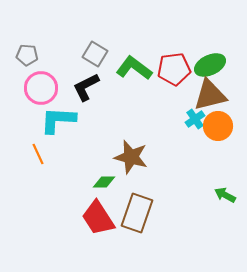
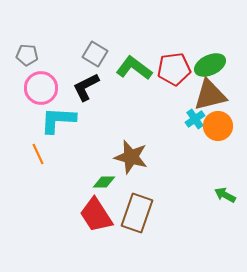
red trapezoid: moved 2 px left, 3 px up
